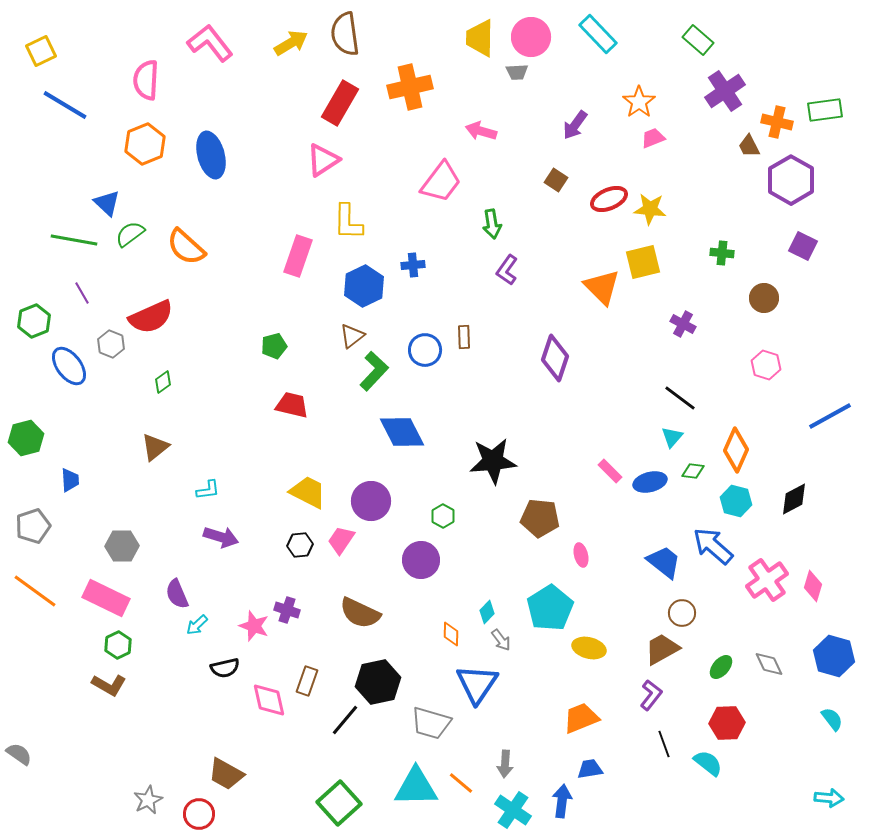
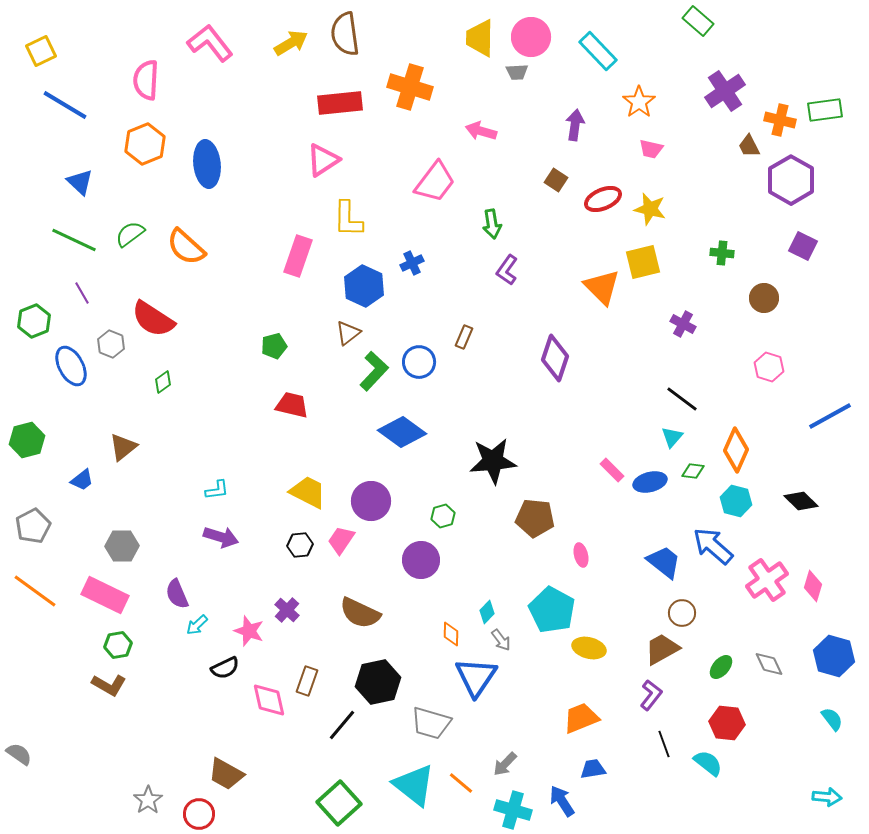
cyan rectangle at (598, 34): moved 17 px down
green rectangle at (698, 40): moved 19 px up
orange cross at (410, 87): rotated 30 degrees clockwise
red rectangle at (340, 103): rotated 54 degrees clockwise
orange cross at (777, 122): moved 3 px right, 2 px up
purple arrow at (575, 125): rotated 152 degrees clockwise
pink trapezoid at (653, 138): moved 2 px left, 11 px down; rotated 145 degrees counterclockwise
blue ellipse at (211, 155): moved 4 px left, 9 px down; rotated 9 degrees clockwise
pink trapezoid at (441, 182): moved 6 px left
red ellipse at (609, 199): moved 6 px left
blue triangle at (107, 203): moved 27 px left, 21 px up
yellow star at (650, 209): rotated 8 degrees clockwise
yellow L-shape at (348, 222): moved 3 px up
green line at (74, 240): rotated 15 degrees clockwise
blue cross at (413, 265): moved 1 px left, 2 px up; rotated 20 degrees counterclockwise
blue hexagon at (364, 286): rotated 9 degrees counterclockwise
red semicircle at (151, 317): moved 2 px right, 2 px down; rotated 57 degrees clockwise
brown triangle at (352, 336): moved 4 px left, 3 px up
brown rectangle at (464, 337): rotated 25 degrees clockwise
blue circle at (425, 350): moved 6 px left, 12 px down
pink hexagon at (766, 365): moved 3 px right, 2 px down
blue ellipse at (69, 366): moved 2 px right; rotated 9 degrees clockwise
black line at (680, 398): moved 2 px right, 1 px down
blue diamond at (402, 432): rotated 27 degrees counterclockwise
green hexagon at (26, 438): moved 1 px right, 2 px down
brown triangle at (155, 447): moved 32 px left
pink rectangle at (610, 471): moved 2 px right, 1 px up
blue trapezoid at (70, 480): moved 12 px right; rotated 55 degrees clockwise
cyan L-shape at (208, 490): moved 9 px right
black diamond at (794, 499): moved 7 px right, 2 px down; rotated 72 degrees clockwise
green hexagon at (443, 516): rotated 15 degrees clockwise
brown pentagon at (540, 518): moved 5 px left
gray pentagon at (33, 526): rotated 8 degrees counterclockwise
pink rectangle at (106, 598): moved 1 px left, 3 px up
cyan pentagon at (550, 608): moved 2 px right, 2 px down; rotated 12 degrees counterclockwise
purple cross at (287, 610): rotated 25 degrees clockwise
pink star at (254, 626): moved 5 px left, 5 px down
green hexagon at (118, 645): rotated 16 degrees clockwise
black semicircle at (225, 668): rotated 12 degrees counterclockwise
blue triangle at (477, 684): moved 1 px left, 7 px up
black line at (345, 720): moved 3 px left, 5 px down
red hexagon at (727, 723): rotated 8 degrees clockwise
gray arrow at (505, 764): rotated 40 degrees clockwise
blue trapezoid at (590, 769): moved 3 px right
cyan triangle at (416, 787): moved 2 px left, 2 px up; rotated 39 degrees clockwise
cyan arrow at (829, 798): moved 2 px left, 1 px up
gray star at (148, 800): rotated 8 degrees counterclockwise
blue arrow at (562, 801): rotated 40 degrees counterclockwise
cyan cross at (513, 810): rotated 18 degrees counterclockwise
